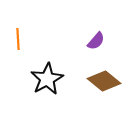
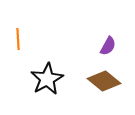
purple semicircle: moved 12 px right, 5 px down; rotated 12 degrees counterclockwise
